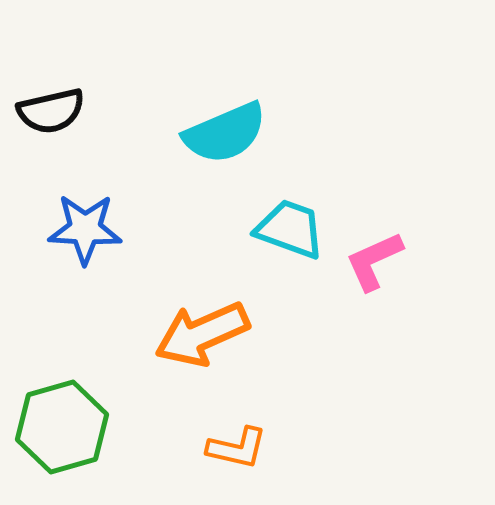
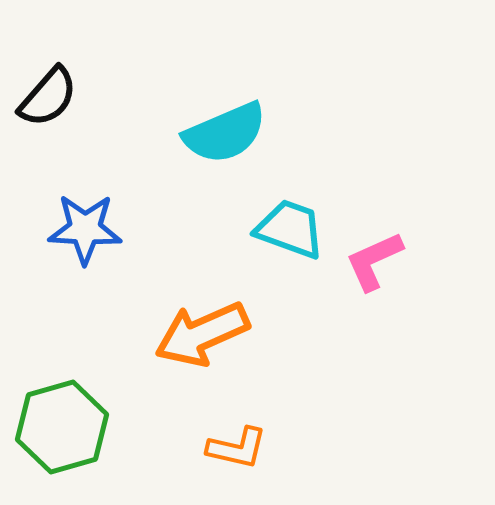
black semicircle: moved 3 px left, 14 px up; rotated 36 degrees counterclockwise
